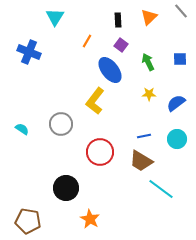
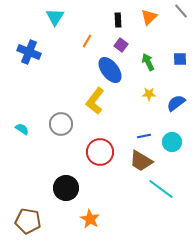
cyan circle: moved 5 px left, 3 px down
